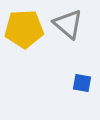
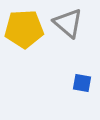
gray triangle: moved 1 px up
